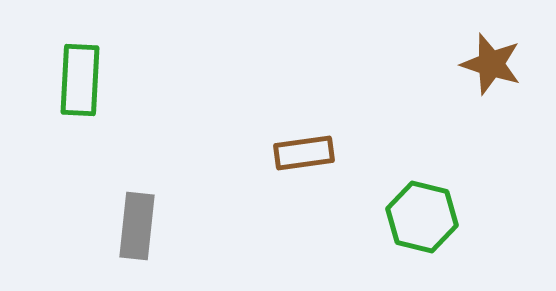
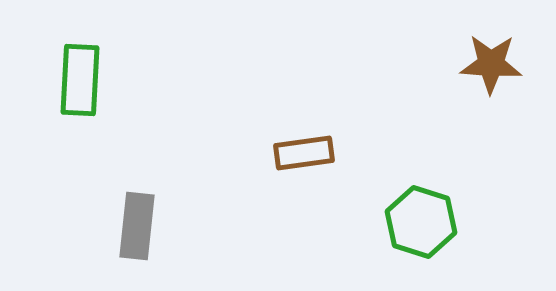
brown star: rotated 14 degrees counterclockwise
green hexagon: moved 1 px left, 5 px down; rotated 4 degrees clockwise
